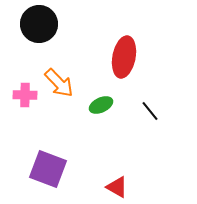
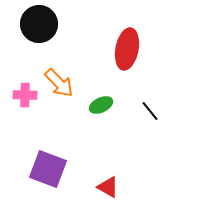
red ellipse: moved 3 px right, 8 px up
red triangle: moved 9 px left
